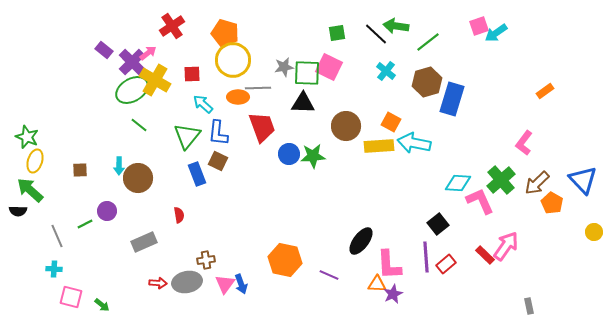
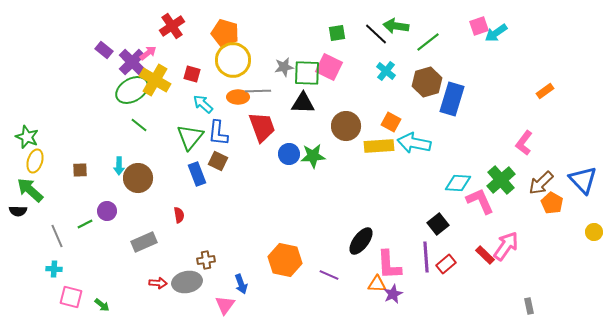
red square at (192, 74): rotated 18 degrees clockwise
gray line at (258, 88): moved 3 px down
green triangle at (187, 136): moved 3 px right, 1 px down
brown arrow at (537, 183): moved 4 px right
pink triangle at (225, 284): moved 21 px down
